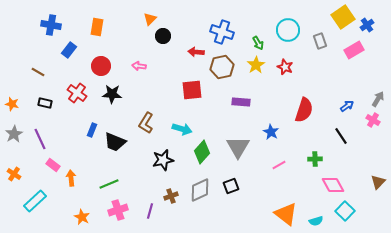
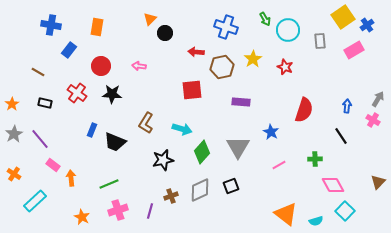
blue cross at (222, 32): moved 4 px right, 5 px up
black circle at (163, 36): moved 2 px right, 3 px up
gray rectangle at (320, 41): rotated 14 degrees clockwise
green arrow at (258, 43): moved 7 px right, 24 px up
yellow star at (256, 65): moved 3 px left, 6 px up
orange star at (12, 104): rotated 24 degrees clockwise
blue arrow at (347, 106): rotated 48 degrees counterclockwise
purple line at (40, 139): rotated 15 degrees counterclockwise
